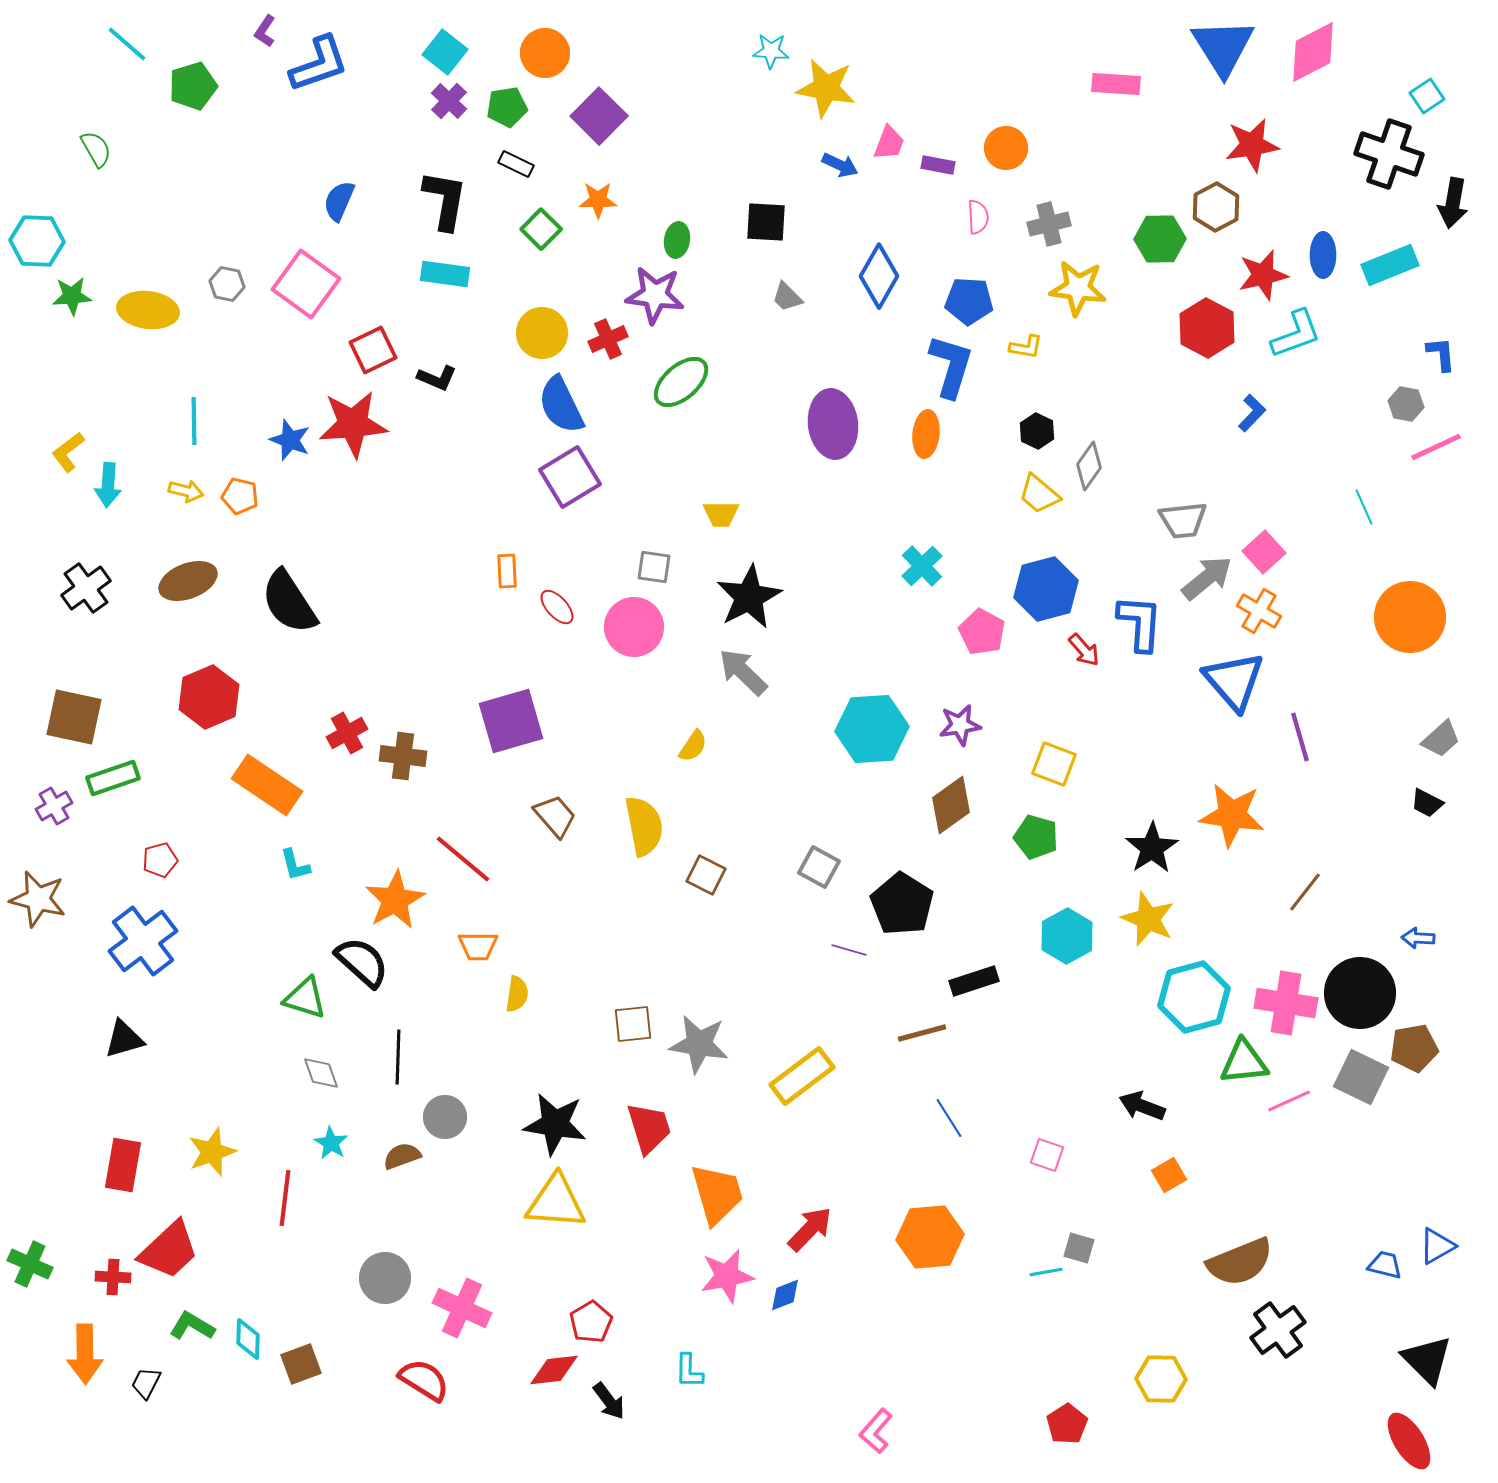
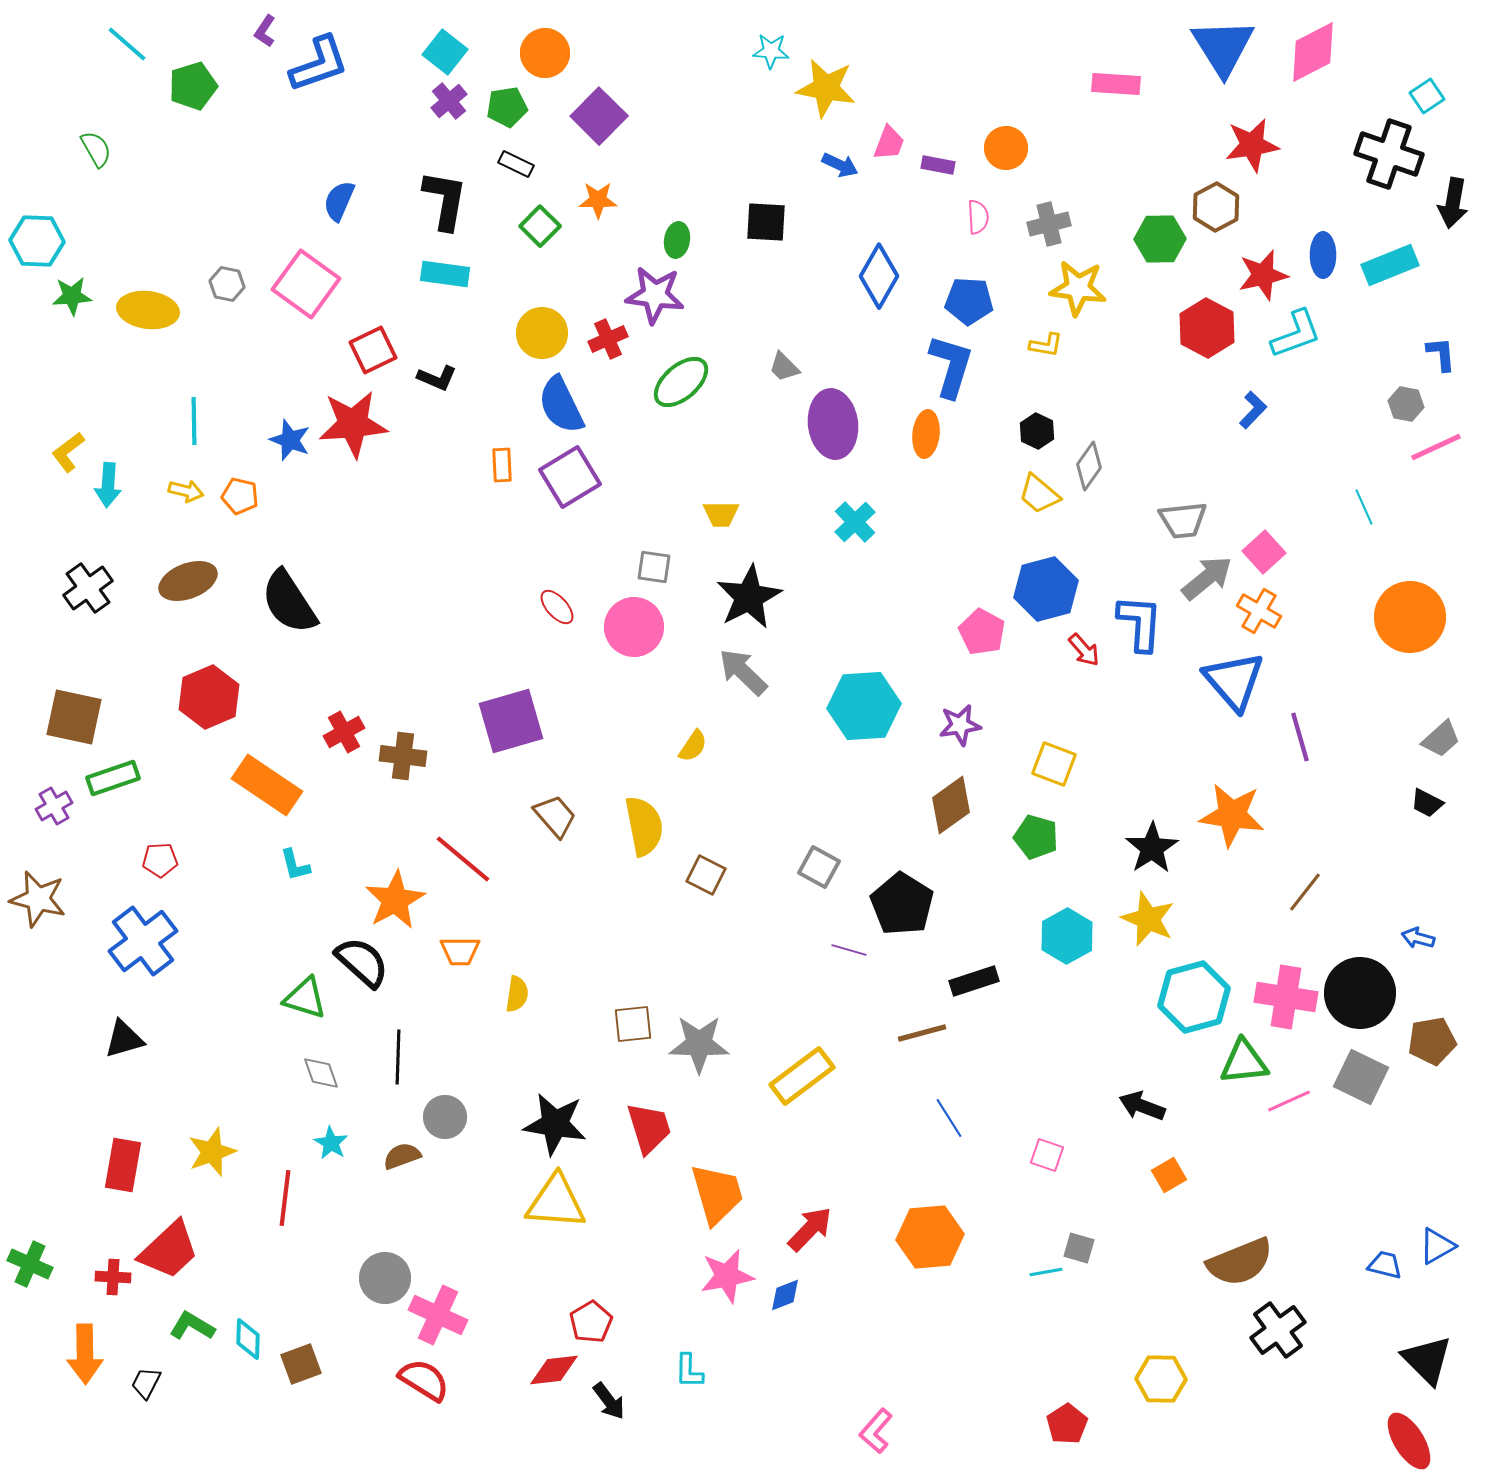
purple cross at (449, 101): rotated 6 degrees clockwise
green square at (541, 229): moved 1 px left, 3 px up
gray trapezoid at (787, 297): moved 3 px left, 70 px down
yellow L-shape at (1026, 347): moved 20 px right, 2 px up
blue L-shape at (1252, 413): moved 1 px right, 3 px up
cyan cross at (922, 566): moved 67 px left, 44 px up
orange rectangle at (507, 571): moved 5 px left, 106 px up
black cross at (86, 588): moved 2 px right
cyan hexagon at (872, 729): moved 8 px left, 23 px up
red cross at (347, 733): moved 3 px left, 1 px up
red pentagon at (160, 860): rotated 12 degrees clockwise
blue arrow at (1418, 938): rotated 12 degrees clockwise
orange trapezoid at (478, 946): moved 18 px left, 5 px down
pink cross at (1286, 1003): moved 6 px up
gray star at (699, 1044): rotated 8 degrees counterclockwise
brown pentagon at (1414, 1048): moved 18 px right, 7 px up
pink cross at (462, 1308): moved 24 px left, 7 px down
